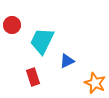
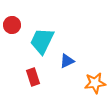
orange star: rotated 30 degrees counterclockwise
